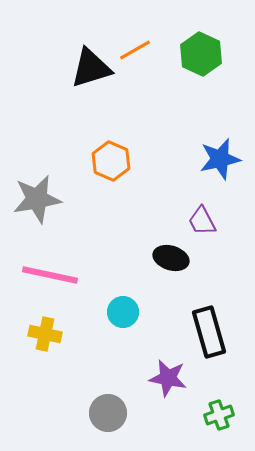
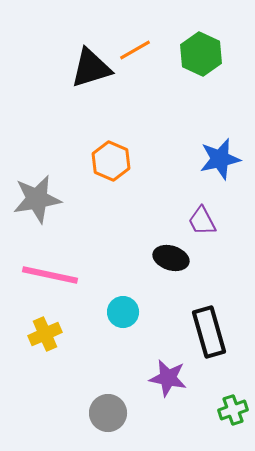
yellow cross: rotated 36 degrees counterclockwise
green cross: moved 14 px right, 5 px up
